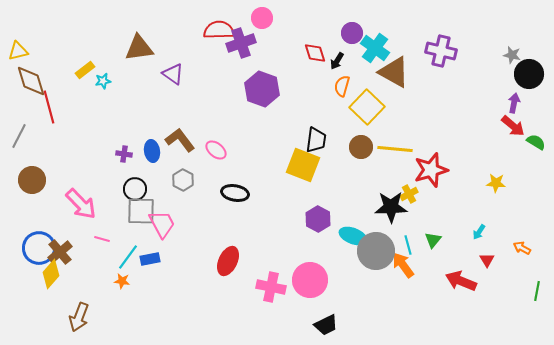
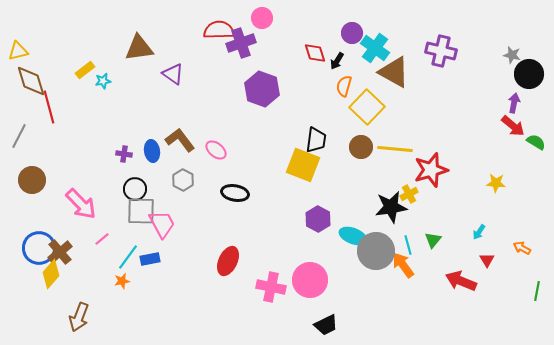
orange semicircle at (342, 86): moved 2 px right
black star at (391, 207): rotated 8 degrees counterclockwise
pink line at (102, 239): rotated 56 degrees counterclockwise
orange star at (122, 281): rotated 21 degrees counterclockwise
